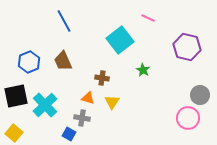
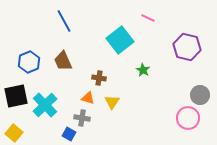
brown cross: moved 3 px left
